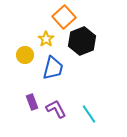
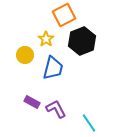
orange square: moved 2 px up; rotated 15 degrees clockwise
purple rectangle: rotated 42 degrees counterclockwise
cyan line: moved 9 px down
